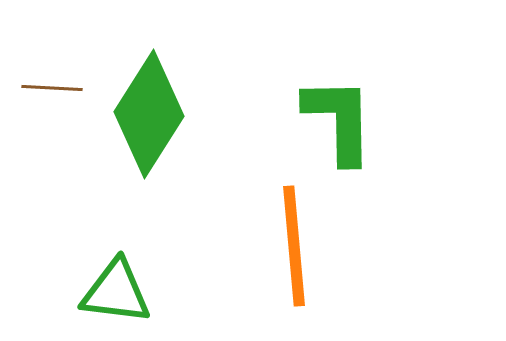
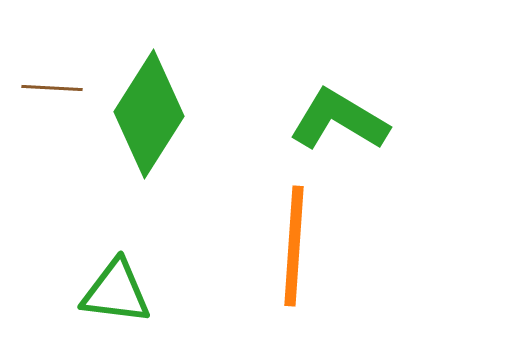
green L-shape: rotated 58 degrees counterclockwise
orange line: rotated 9 degrees clockwise
